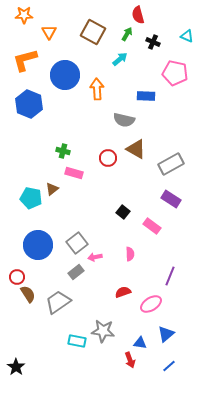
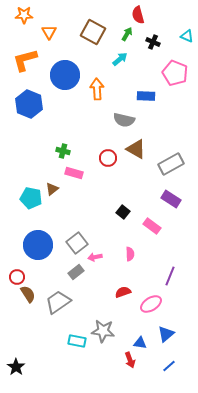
pink pentagon at (175, 73): rotated 10 degrees clockwise
